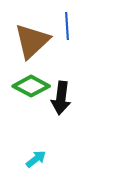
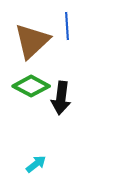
cyan arrow: moved 5 px down
